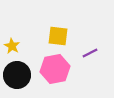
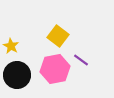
yellow square: rotated 30 degrees clockwise
yellow star: moved 1 px left
purple line: moved 9 px left, 7 px down; rotated 63 degrees clockwise
